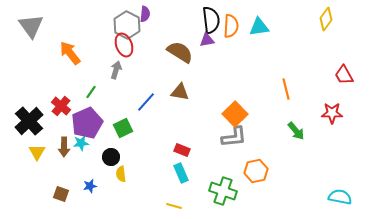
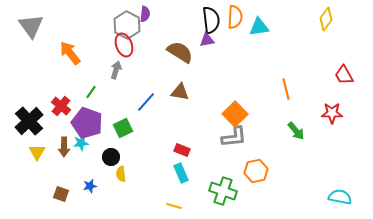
orange semicircle: moved 4 px right, 9 px up
purple pentagon: rotated 28 degrees counterclockwise
